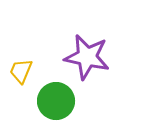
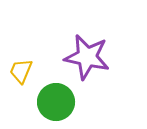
green circle: moved 1 px down
